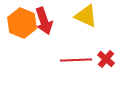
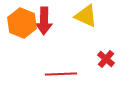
red arrow: rotated 20 degrees clockwise
red line: moved 15 px left, 14 px down
